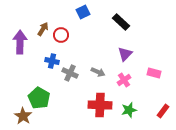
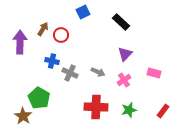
red cross: moved 4 px left, 2 px down
